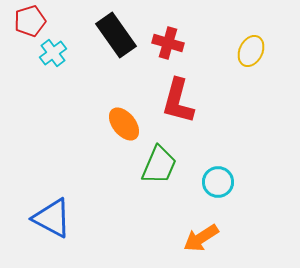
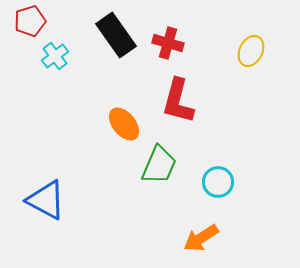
cyan cross: moved 2 px right, 3 px down
blue triangle: moved 6 px left, 18 px up
